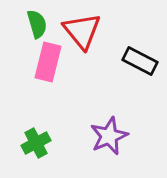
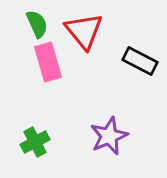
green semicircle: rotated 8 degrees counterclockwise
red triangle: moved 2 px right
pink rectangle: rotated 30 degrees counterclockwise
green cross: moved 1 px left, 1 px up
